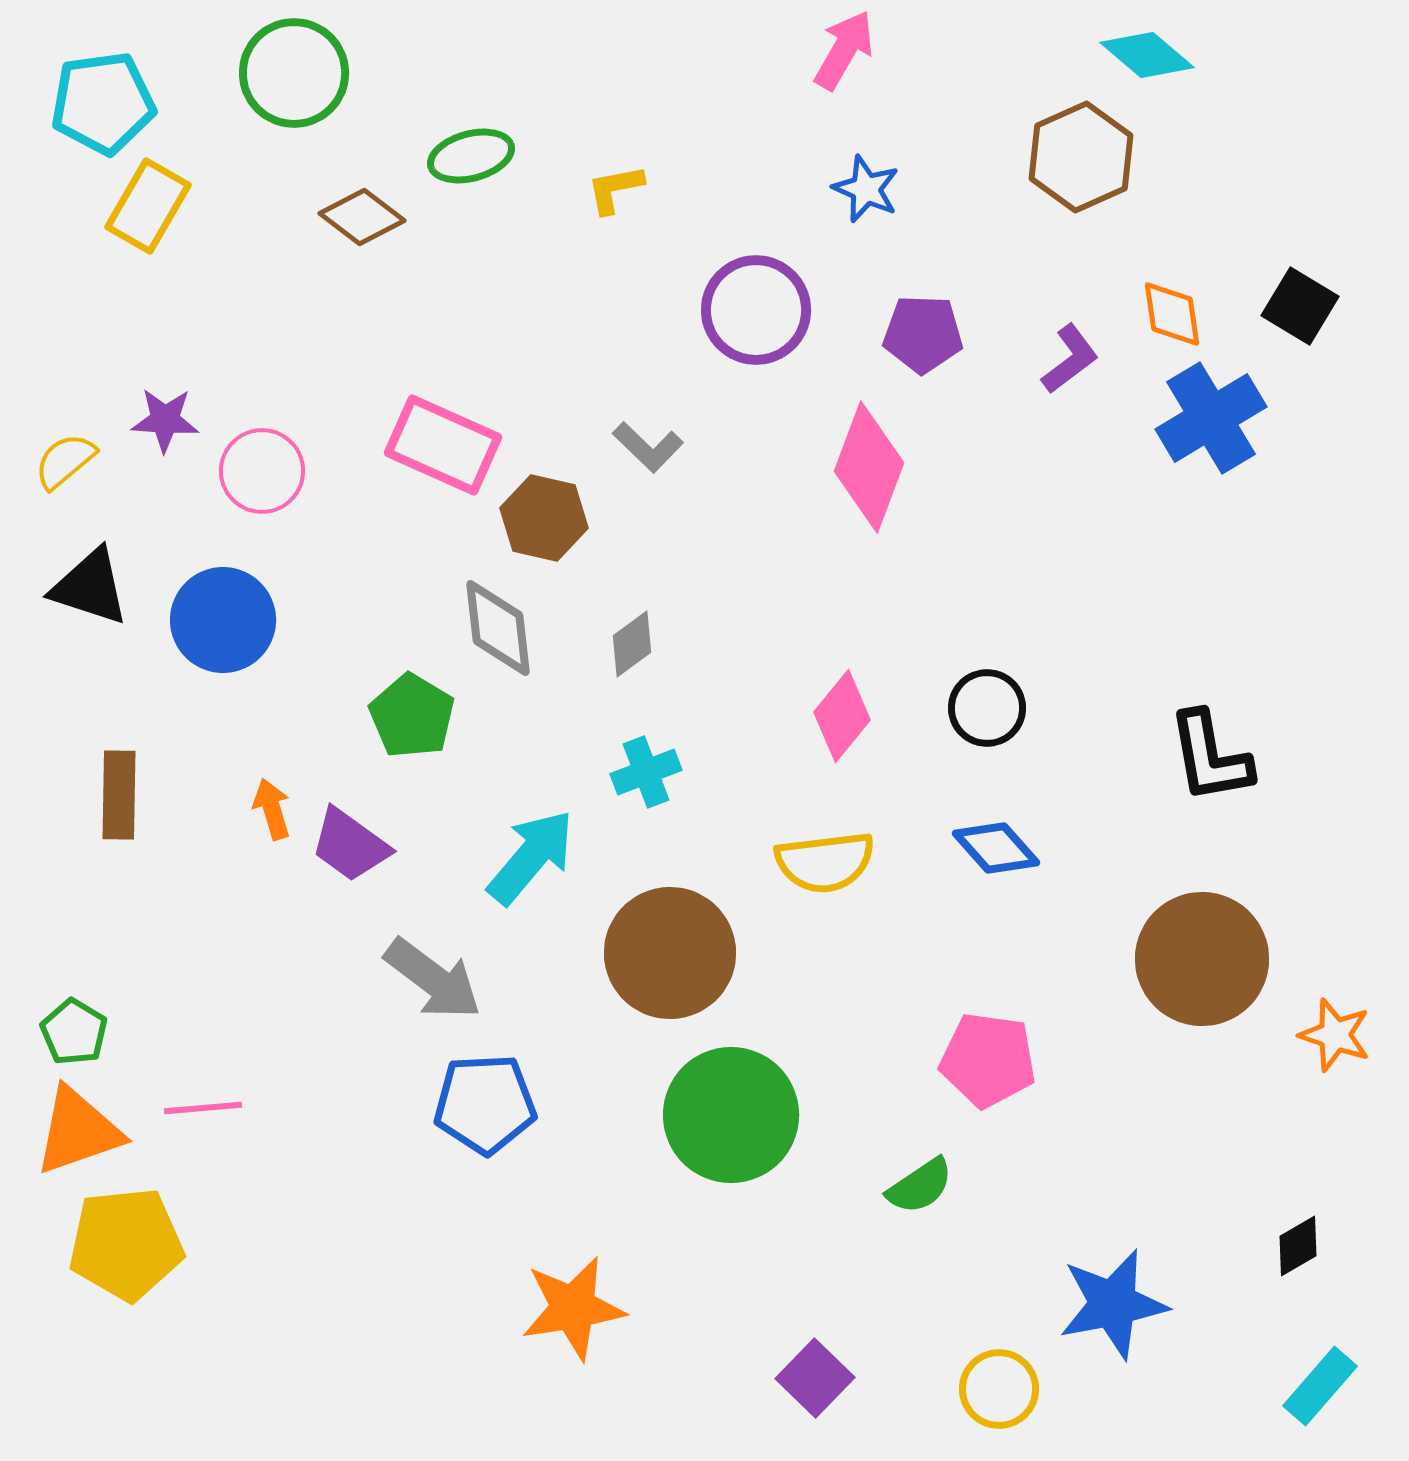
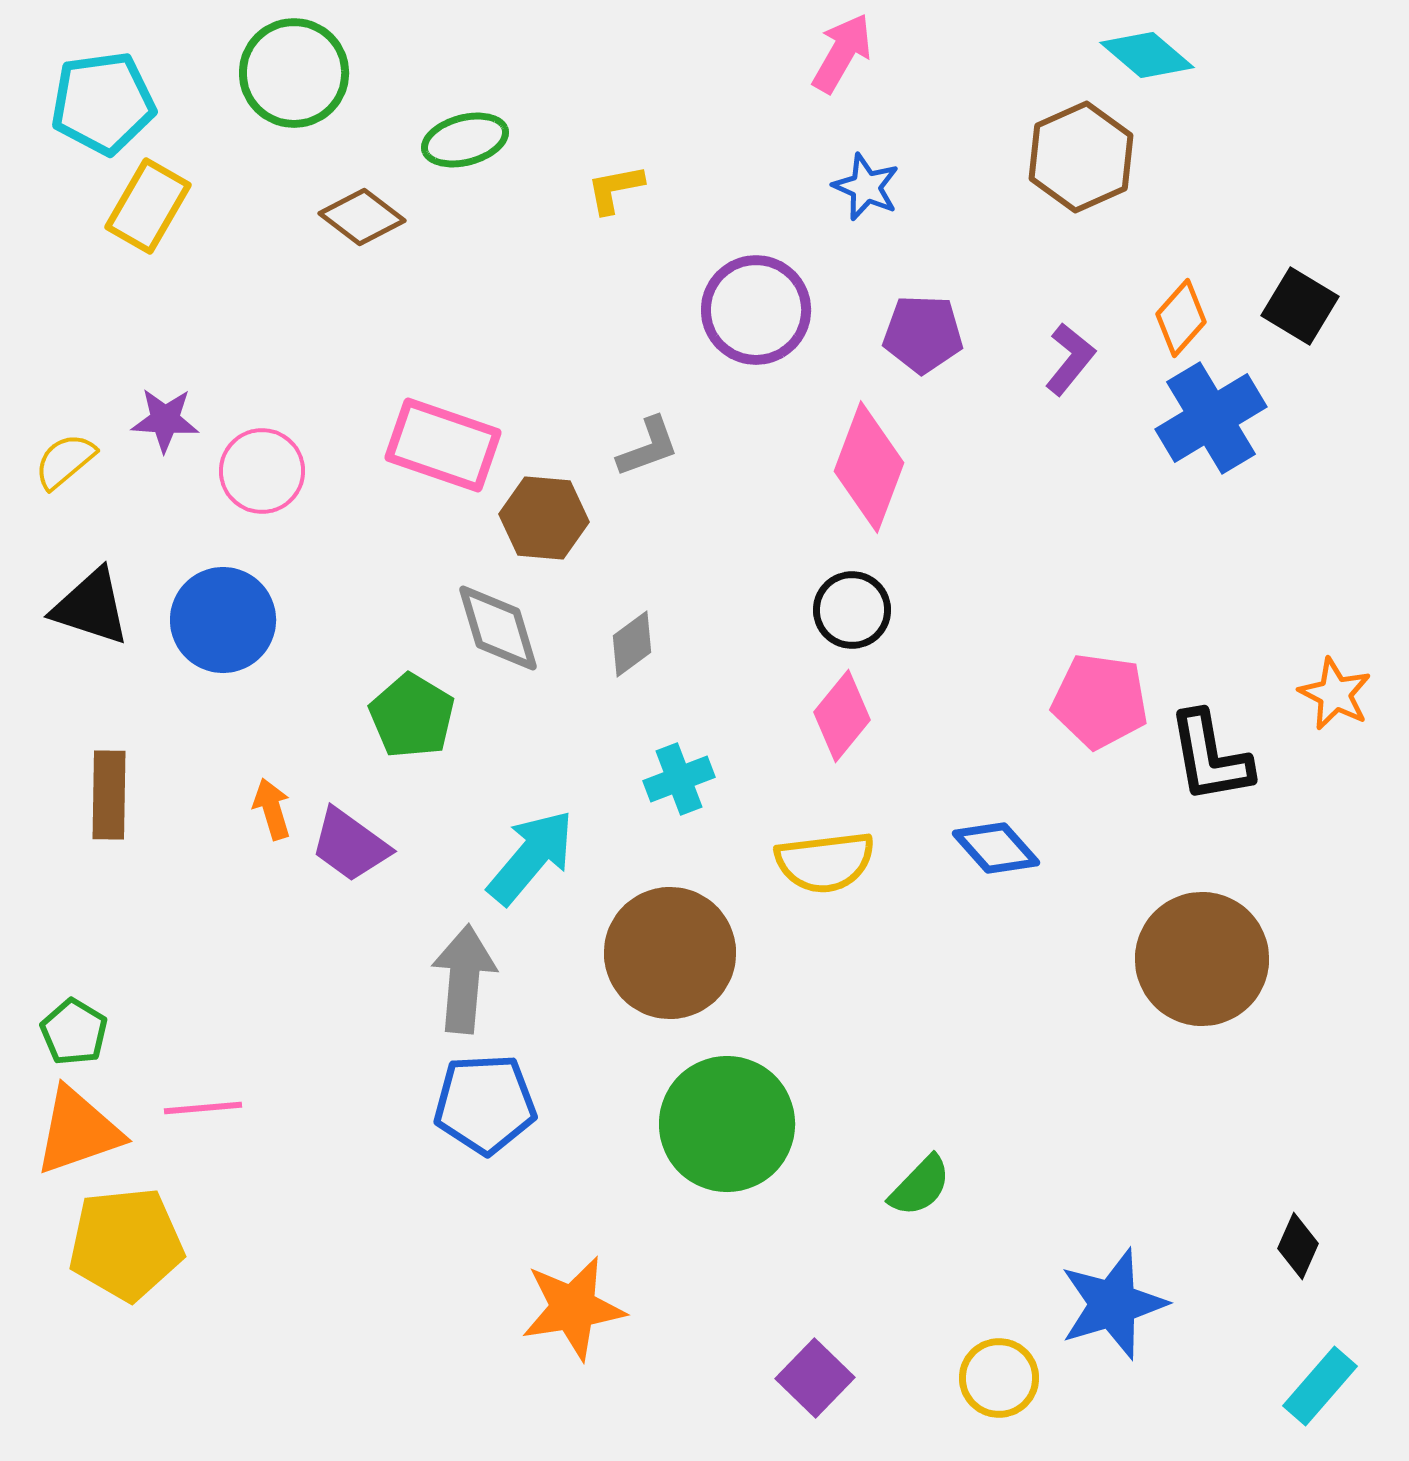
pink arrow at (844, 50): moved 2 px left, 3 px down
green ellipse at (471, 156): moved 6 px left, 16 px up
blue star at (866, 189): moved 2 px up
orange diamond at (1172, 314): moved 9 px right, 4 px down; rotated 50 degrees clockwise
purple L-shape at (1070, 359): rotated 14 degrees counterclockwise
pink rectangle at (443, 445): rotated 5 degrees counterclockwise
gray L-shape at (648, 447): rotated 64 degrees counterclockwise
brown hexagon at (544, 518): rotated 8 degrees counterclockwise
black triangle at (90, 587): moved 1 px right, 20 px down
gray diamond at (498, 628): rotated 10 degrees counterclockwise
black circle at (987, 708): moved 135 px left, 98 px up
cyan cross at (646, 772): moved 33 px right, 7 px down
brown rectangle at (119, 795): moved 10 px left
gray arrow at (433, 979): moved 31 px right; rotated 122 degrees counterclockwise
orange star at (1335, 1035): moved 341 px up; rotated 8 degrees clockwise
pink pentagon at (988, 1060): moved 112 px right, 359 px up
green circle at (731, 1115): moved 4 px left, 9 px down
green semicircle at (920, 1186): rotated 12 degrees counterclockwise
black diamond at (1298, 1246): rotated 36 degrees counterclockwise
blue star at (1113, 1304): rotated 6 degrees counterclockwise
yellow circle at (999, 1389): moved 11 px up
